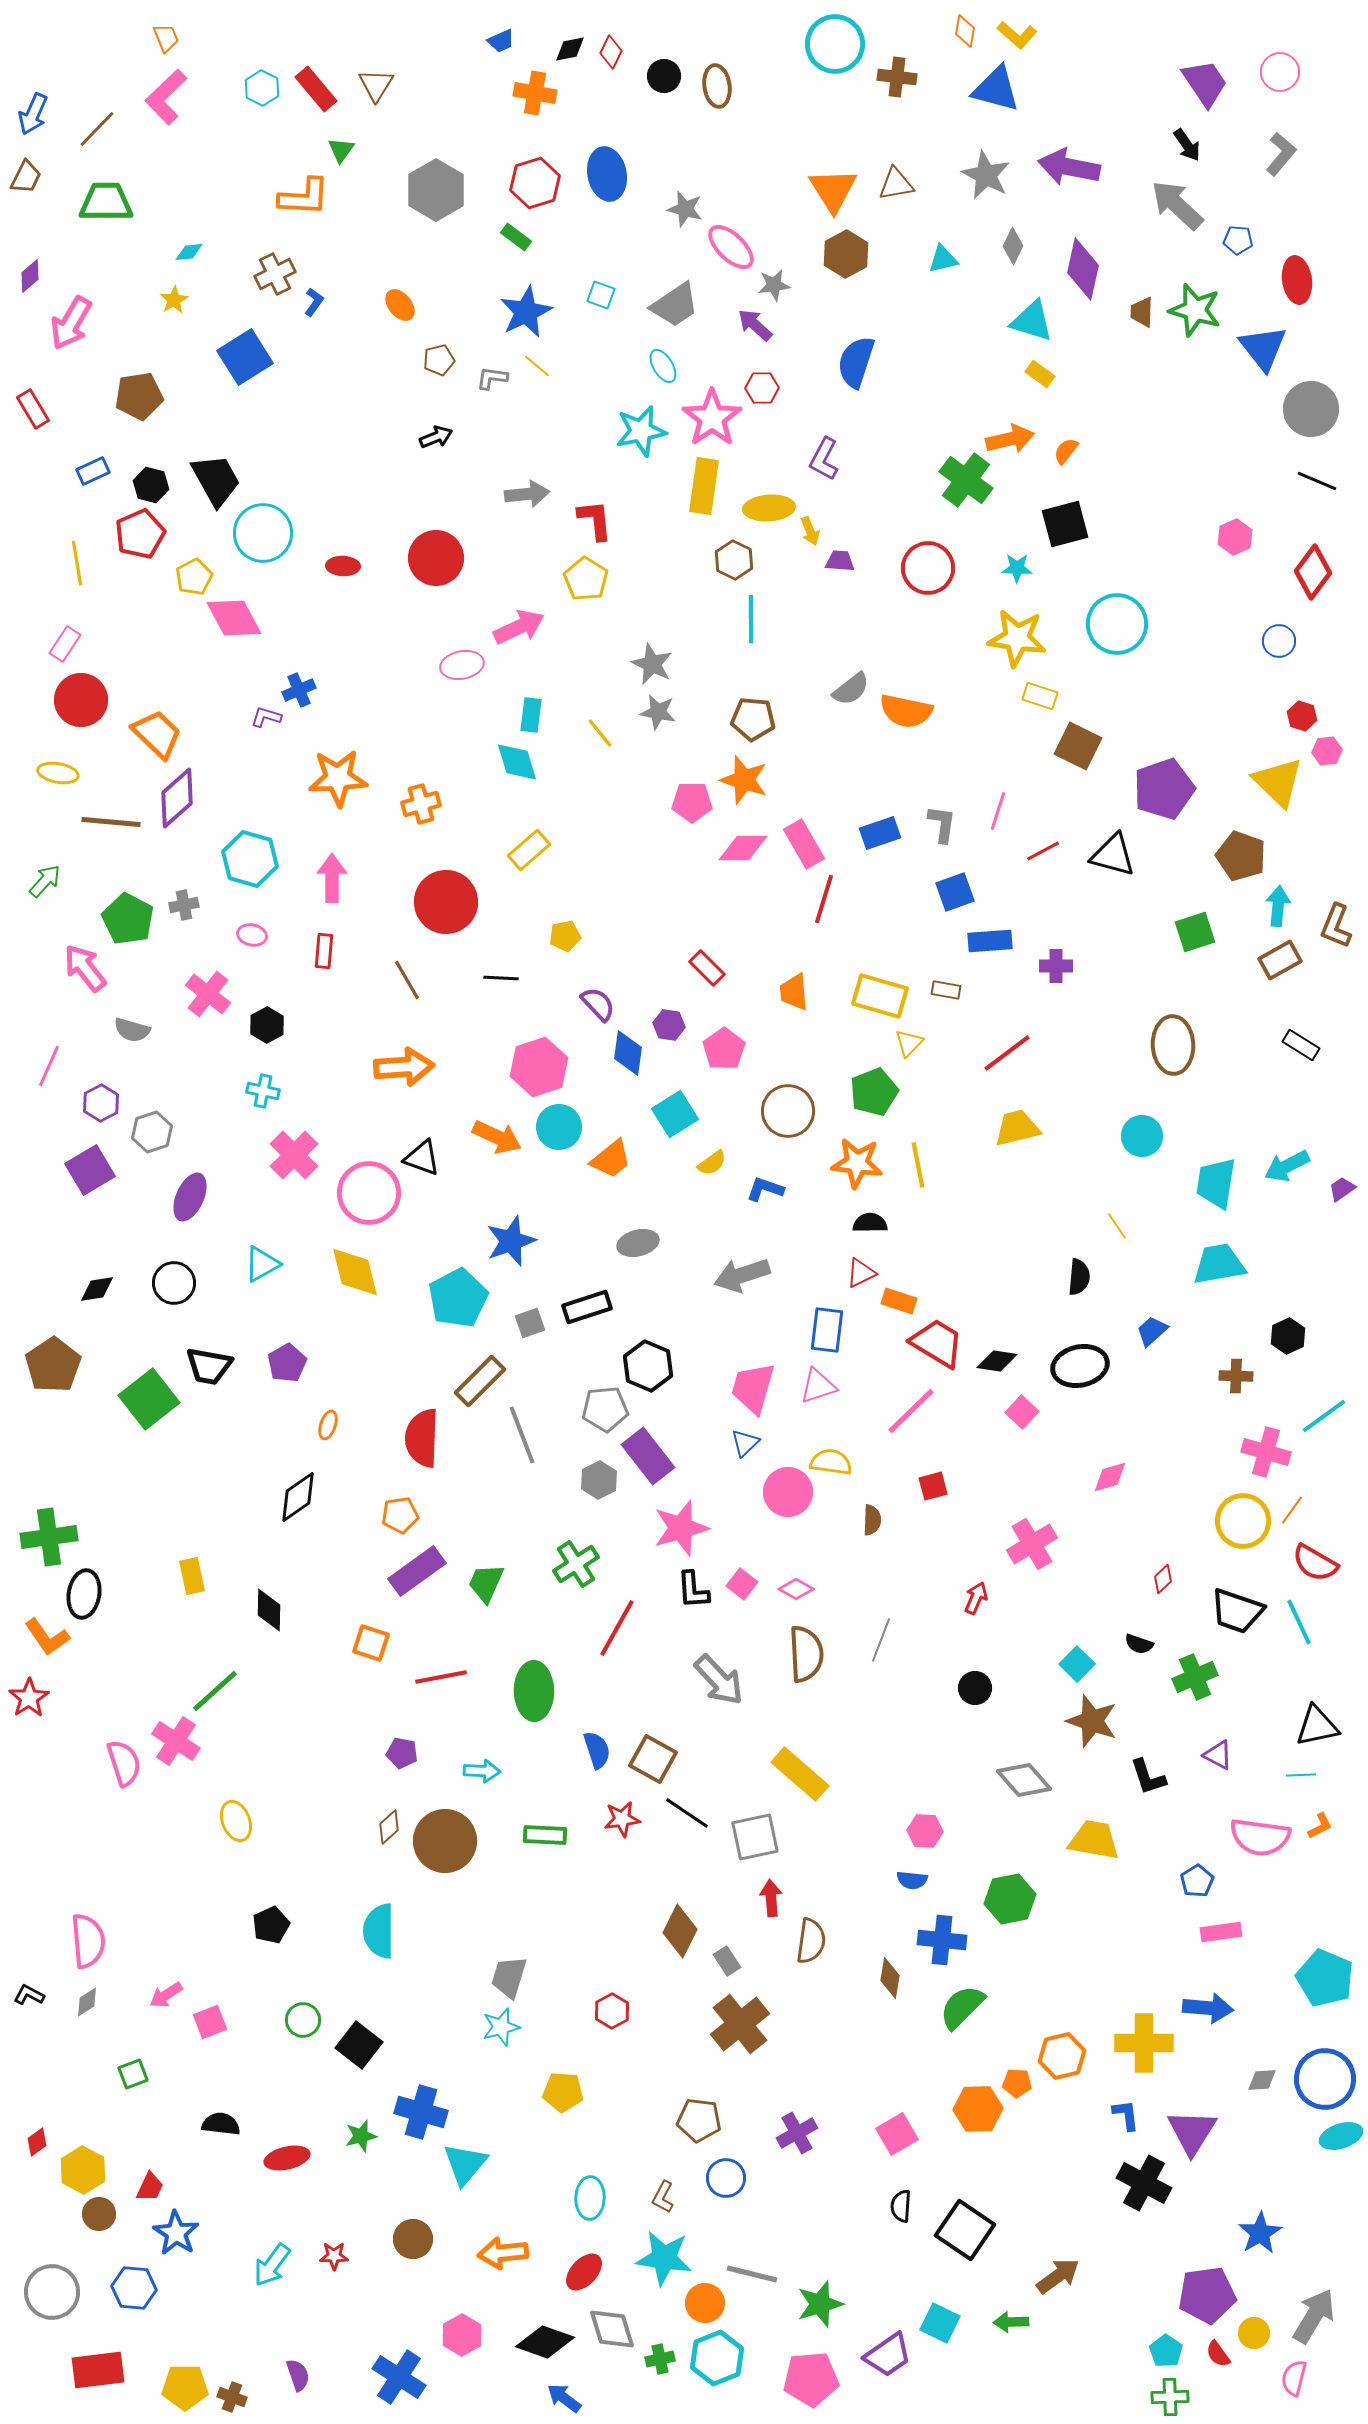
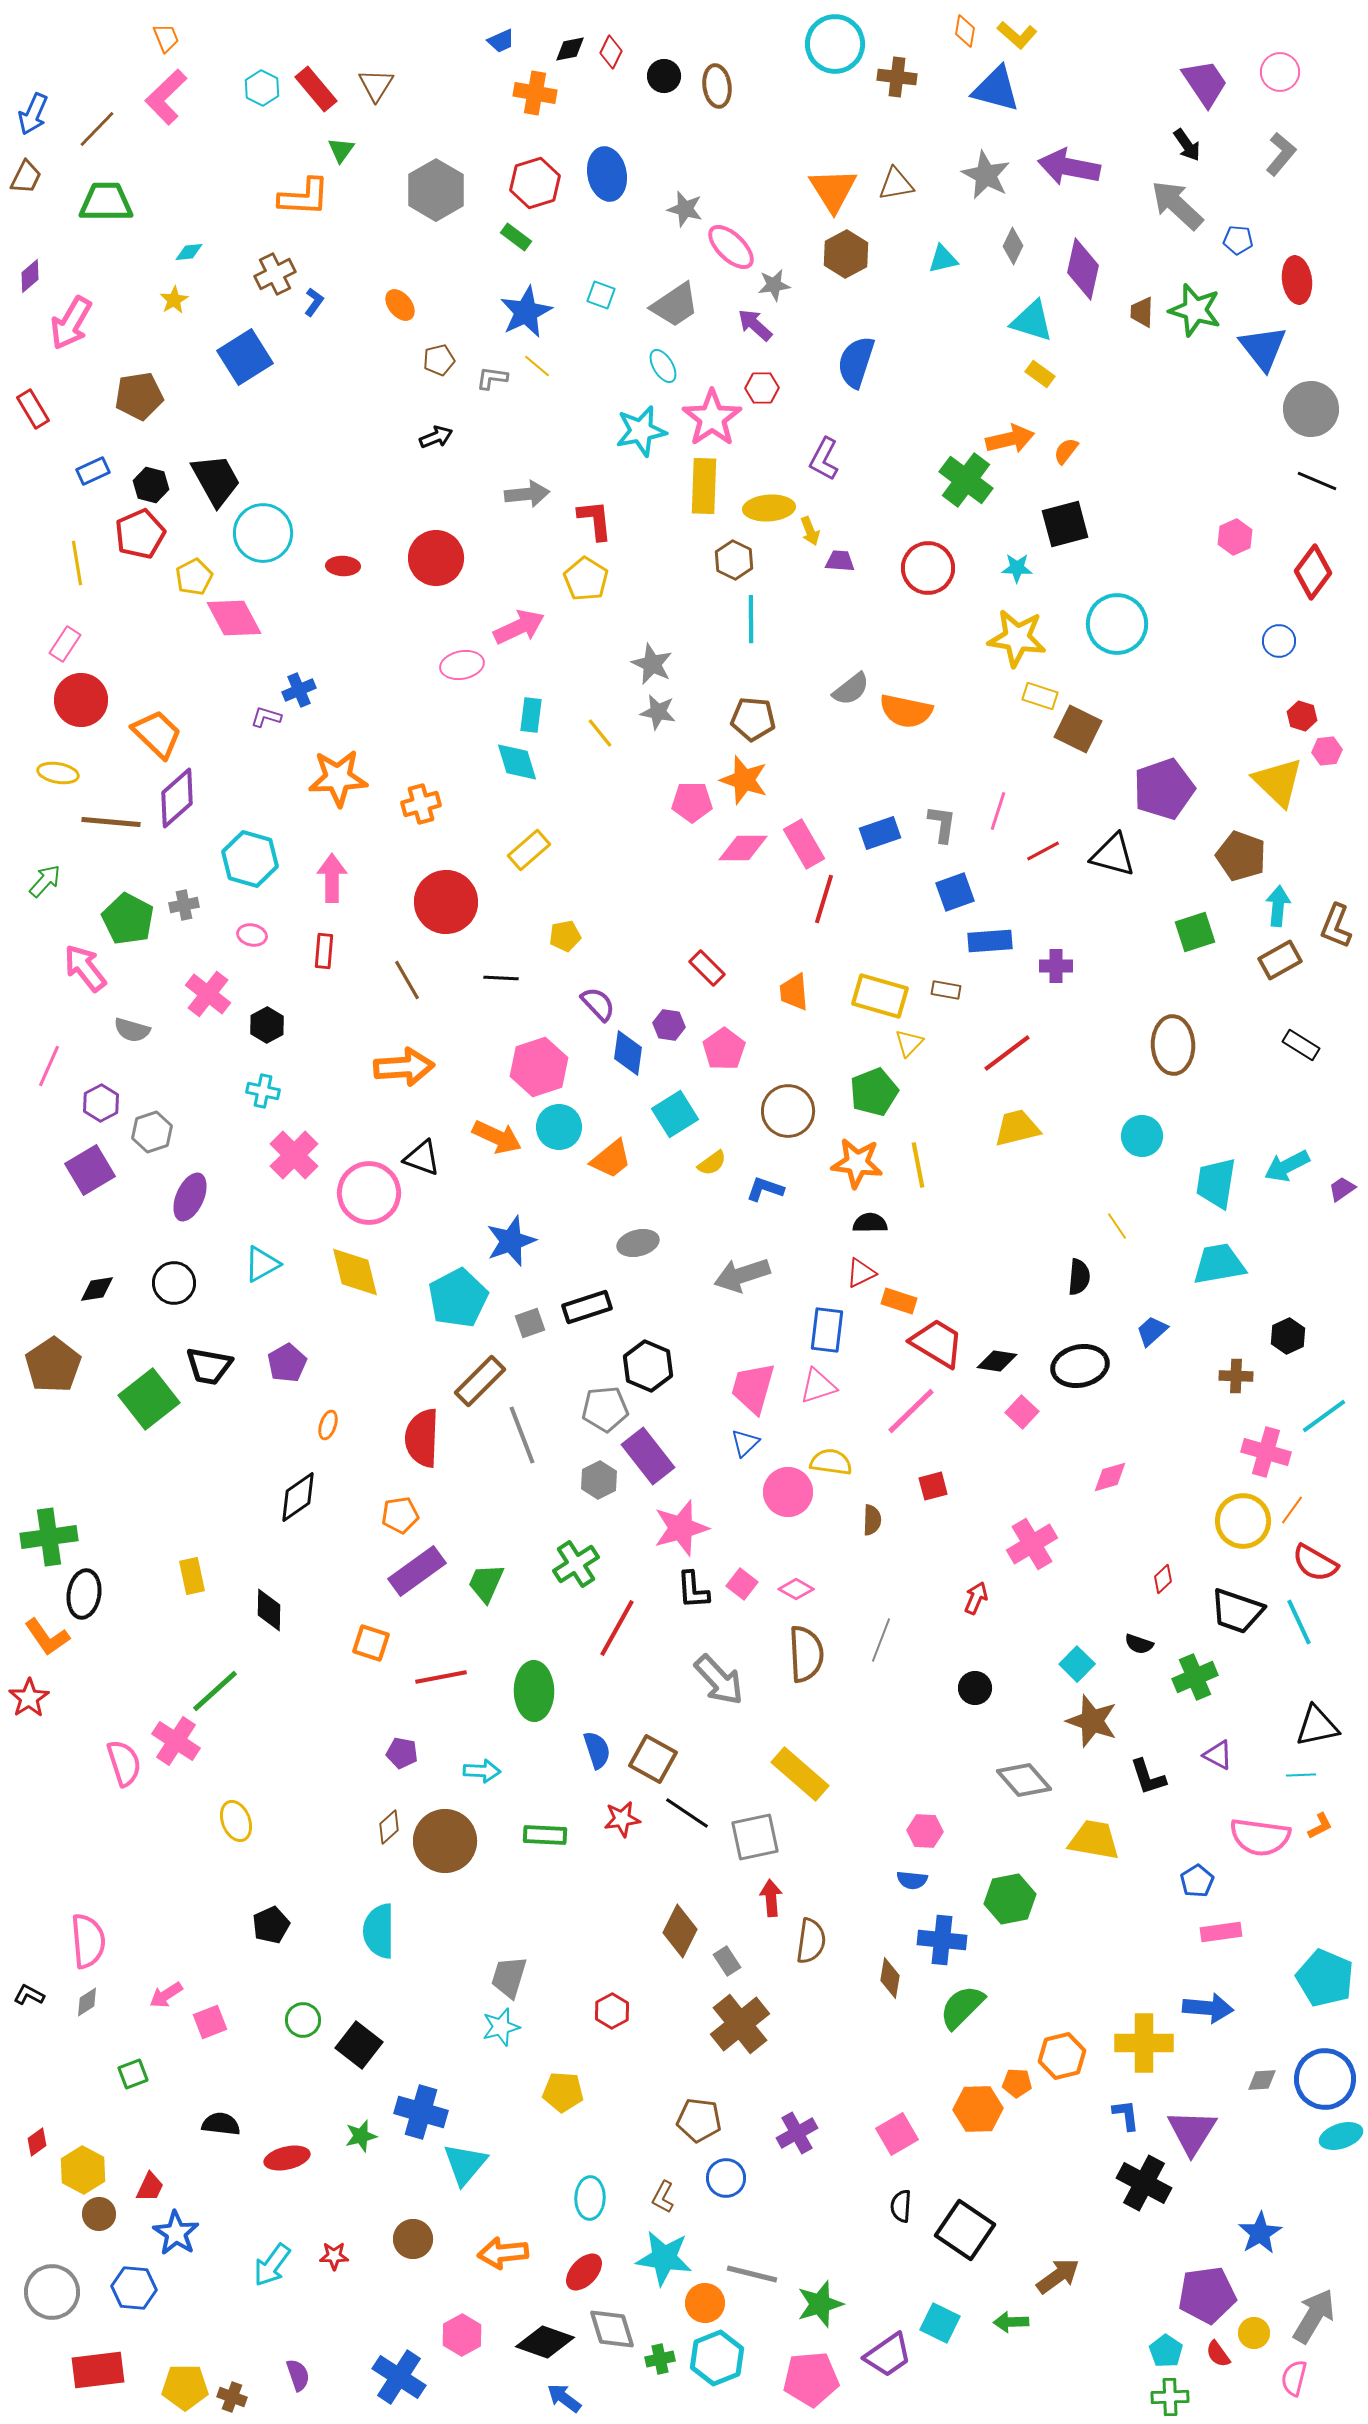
yellow rectangle at (704, 486): rotated 6 degrees counterclockwise
brown square at (1078, 746): moved 17 px up
